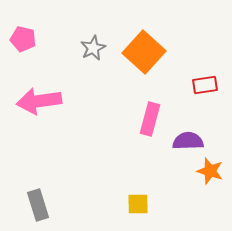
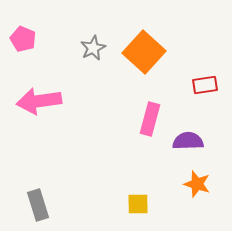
pink pentagon: rotated 10 degrees clockwise
orange star: moved 13 px left, 13 px down
